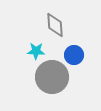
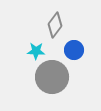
gray diamond: rotated 40 degrees clockwise
blue circle: moved 5 px up
